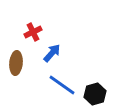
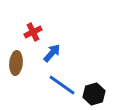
black hexagon: moved 1 px left
